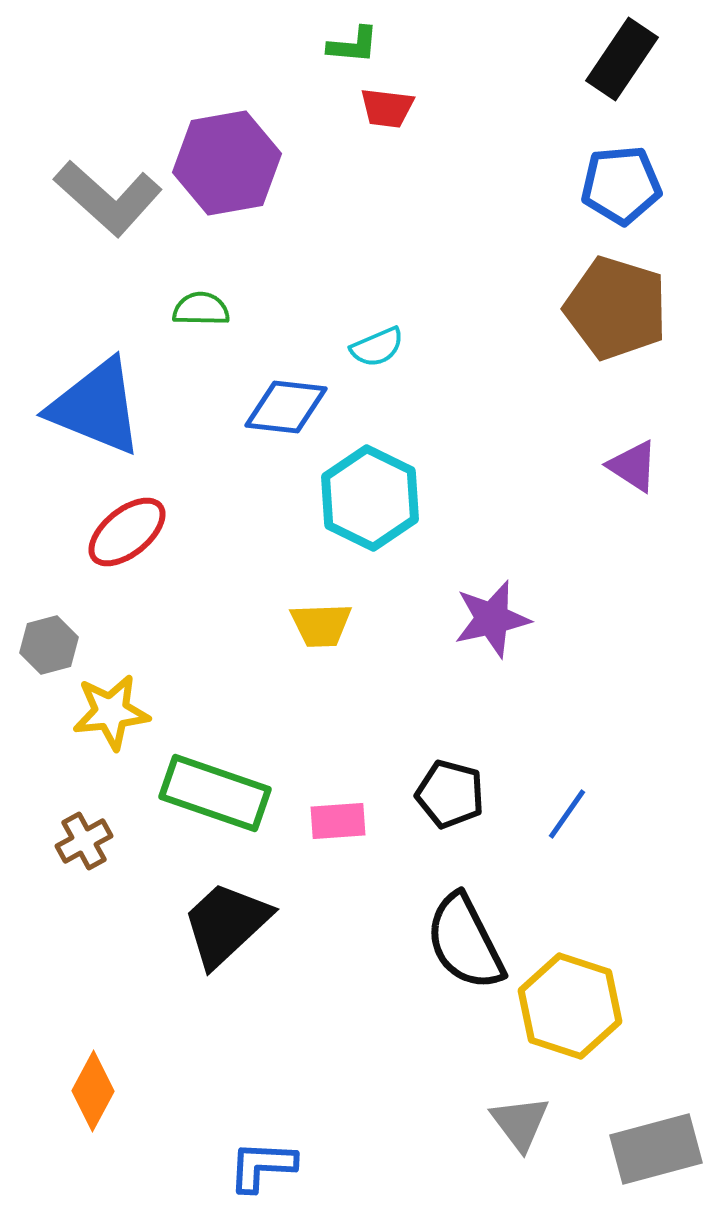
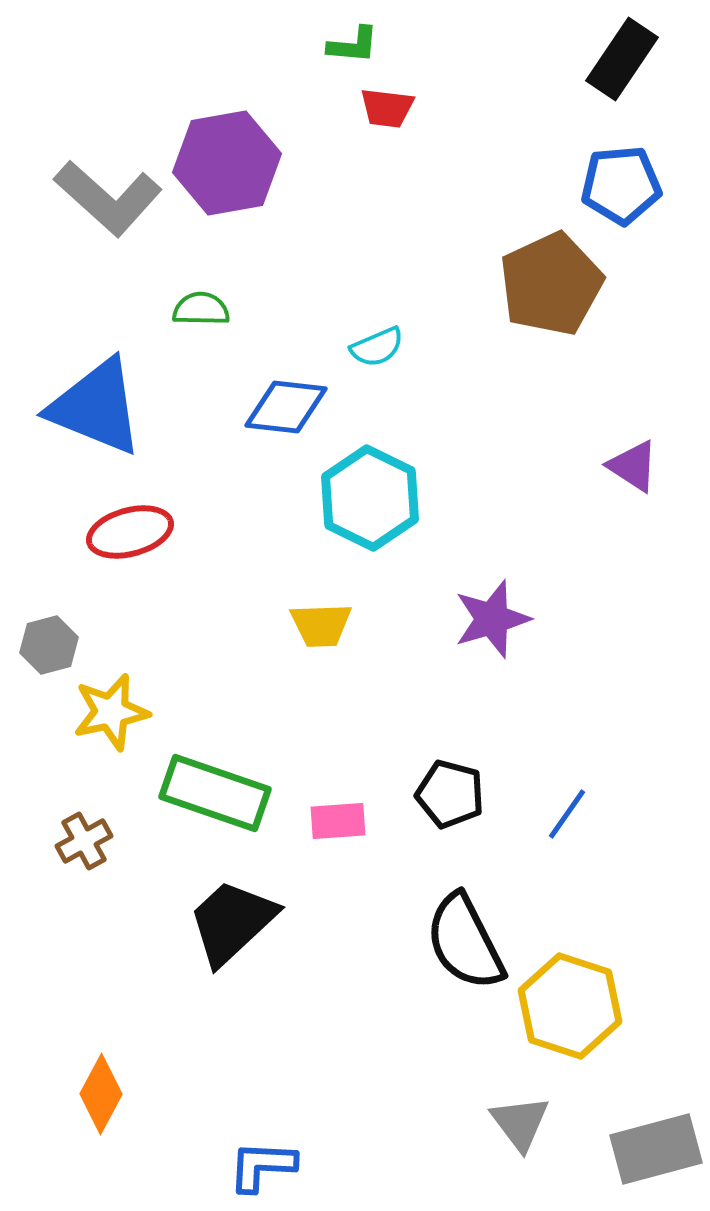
brown pentagon: moved 65 px left, 24 px up; rotated 30 degrees clockwise
red ellipse: moved 3 px right; rotated 24 degrees clockwise
purple star: rotated 4 degrees counterclockwise
yellow star: rotated 6 degrees counterclockwise
black trapezoid: moved 6 px right, 2 px up
orange diamond: moved 8 px right, 3 px down
